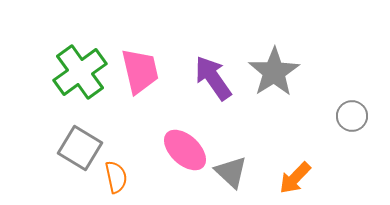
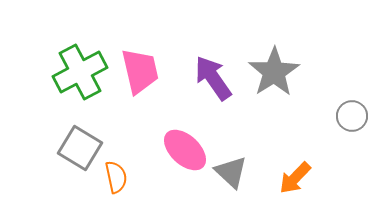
green cross: rotated 8 degrees clockwise
